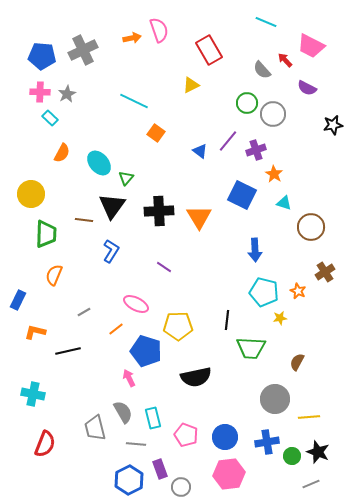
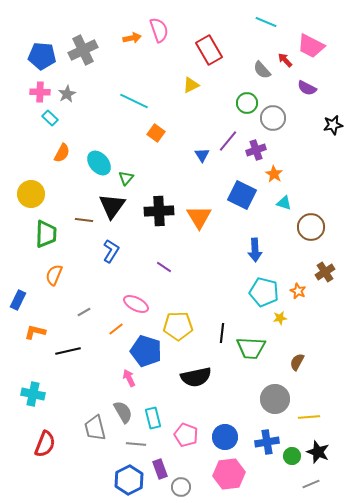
gray circle at (273, 114): moved 4 px down
blue triangle at (200, 151): moved 2 px right, 4 px down; rotated 21 degrees clockwise
black line at (227, 320): moved 5 px left, 13 px down
